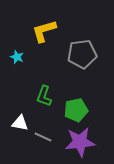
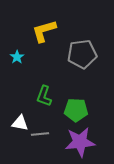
cyan star: rotated 16 degrees clockwise
green pentagon: rotated 15 degrees clockwise
gray line: moved 3 px left, 3 px up; rotated 30 degrees counterclockwise
